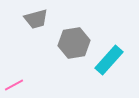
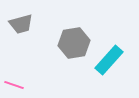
gray trapezoid: moved 15 px left, 5 px down
pink line: rotated 48 degrees clockwise
